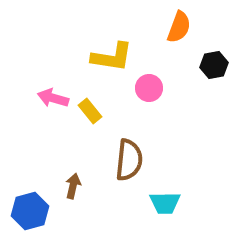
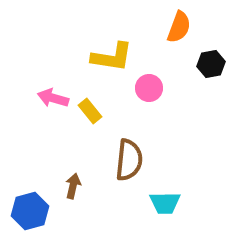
black hexagon: moved 3 px left, 1 px up
